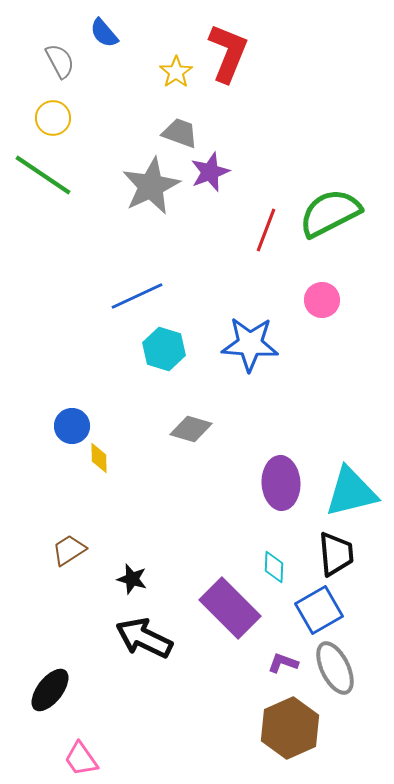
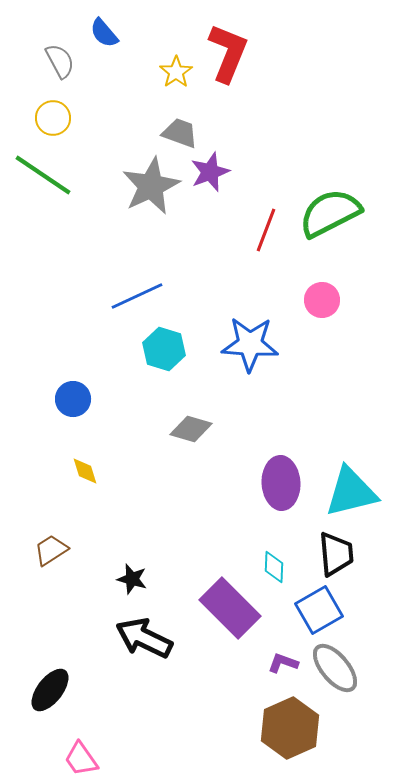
blue circle: moved 1 px right, 27 px up
yellow diamond: moved 14 px left, 13 px down; rotated 16 degrees counterclockwise
brown trapezoid: moved 18 px left
gray ellipse: rotated 14 degrees counterclockwise
